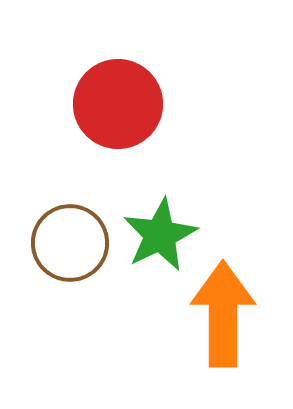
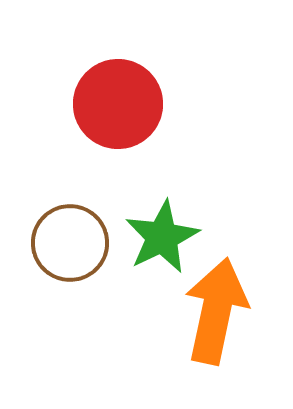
green star: moved 2 px right, 2 px down
orange arrow: moved 7 px left, 3 px up; rotated 12 degrees clockwise
